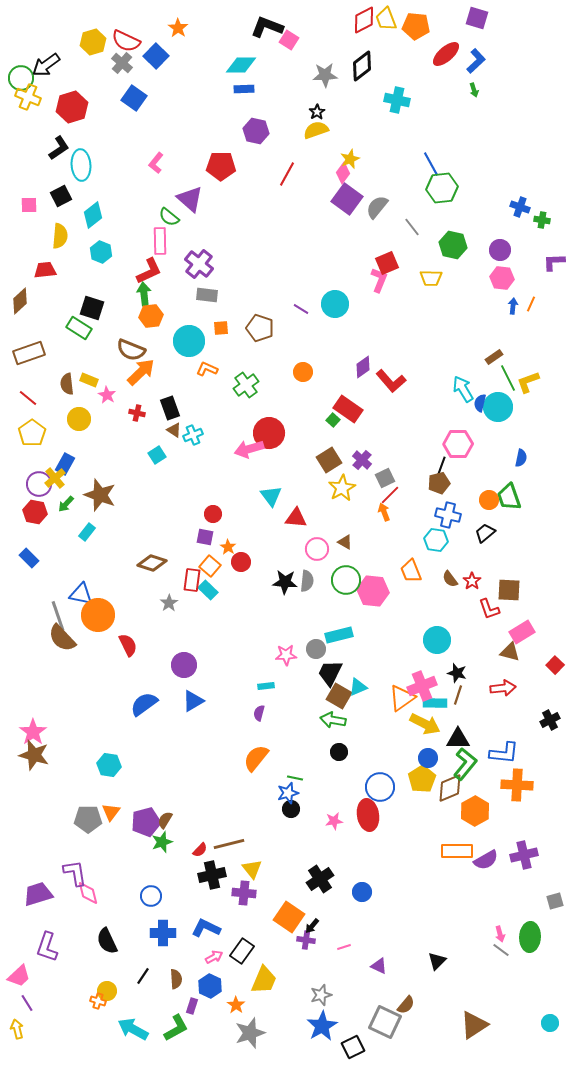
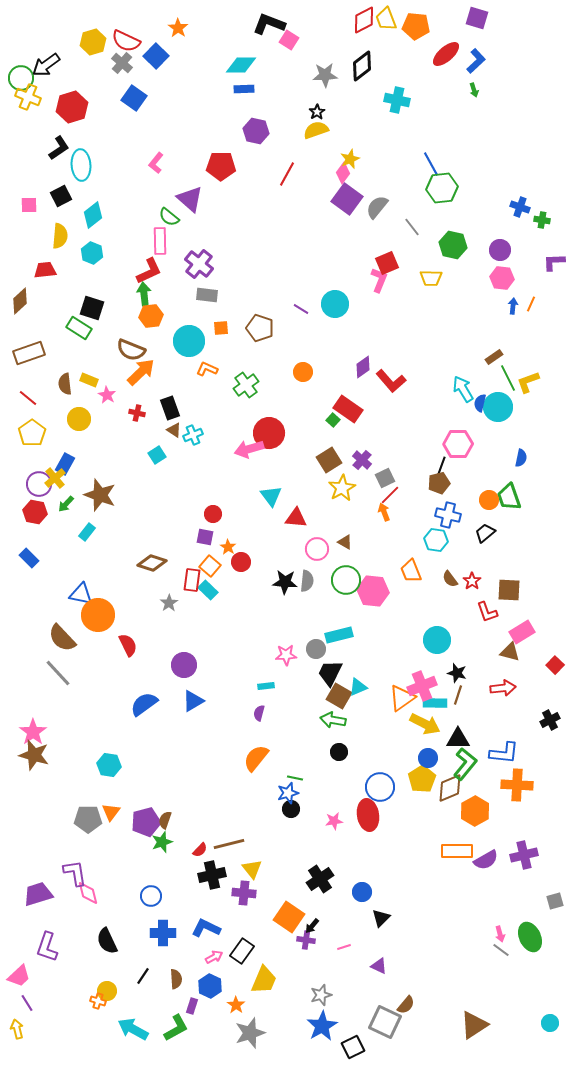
black L-shape at (267, 27): moved 2 px right, 3 px up
cyan hexagon at (101, 252): moved 9 px left, 1 px down
brown semicircle at (67, 384): moved 2 px left
red L-shape at (489, 609): moved 2 px left, 3 px down
gray line at (58, 616): moved 57 px down; rotated 24 degrees counterclockwise
brown semicircle at (165, 820): rotated 12 degrees counterclockwise
green ellipse at (530, 937): rotated 28 degrees counterclockwise
black triangle at (437, 961): moved 56 px left, 43 px up
